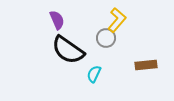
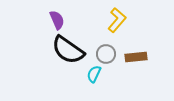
gray circle: moved 16 px down
brown rectangle: moved 10 px left, 8 px up
